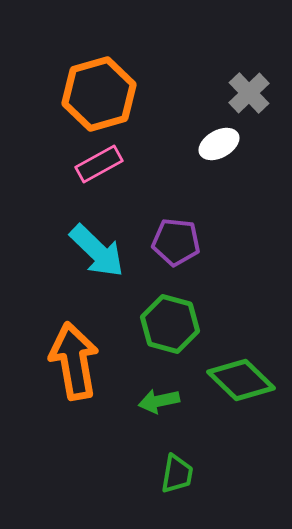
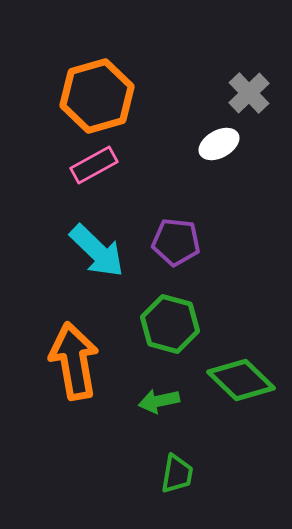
orange hexagon: moved 2 px left, 2 px down
pink rectangle: moved 5 px left, 1 px down
